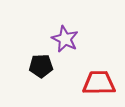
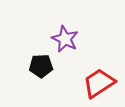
red trapezoid: rotated 32 degrees counterclockwise
